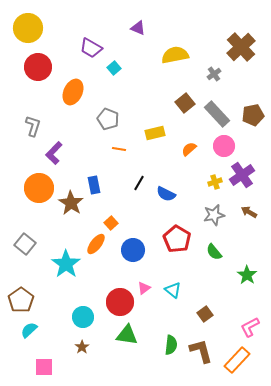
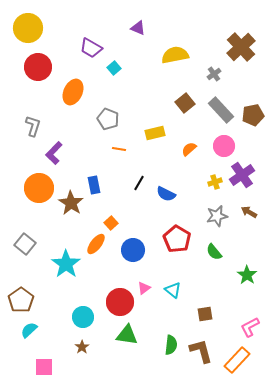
gray rectangle at (217, 114): moved 4 px right, 4 px up
gray star at (214, 215): moved 3 px right, 1 px down
brown square at (205, 314): rotated 28 degrees clockwise
